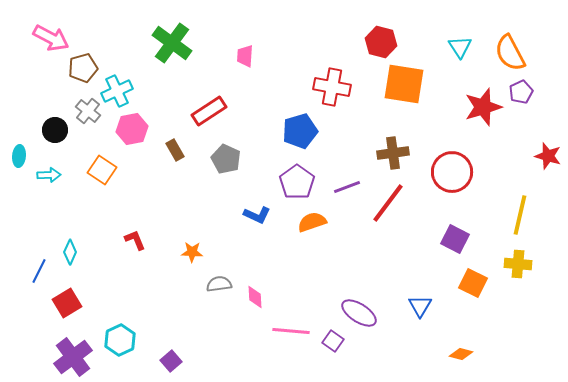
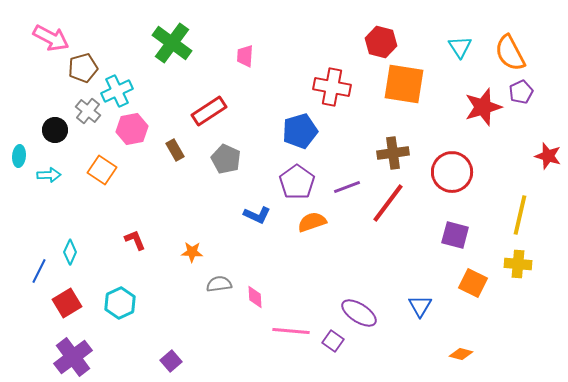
purple square at (455, 239): moved 4 px up; rotated 12 degrees counterclockwise
cyan hexagon at (120, 340): moved 37 px up
